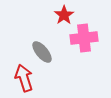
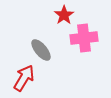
gray ellipse: moved 1 px left, 2 px up
red arrow: rotated 48 degrees clockwise
